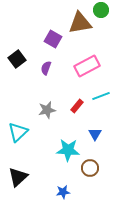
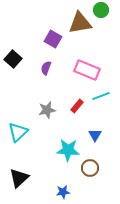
black square: moved 4 px left; rotated 12 degrees counterclockwise
pink rectangle: moved 4 px down; rotated 50 degrees clockwise
blue triangle: moved 1 px down
black triangle: moved 1 px right, 1 px down
